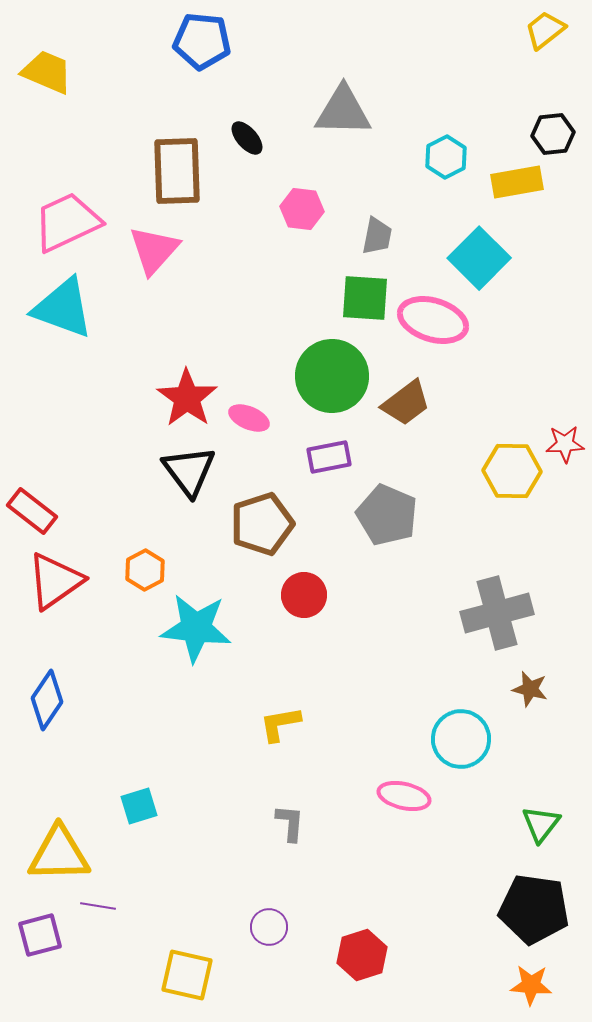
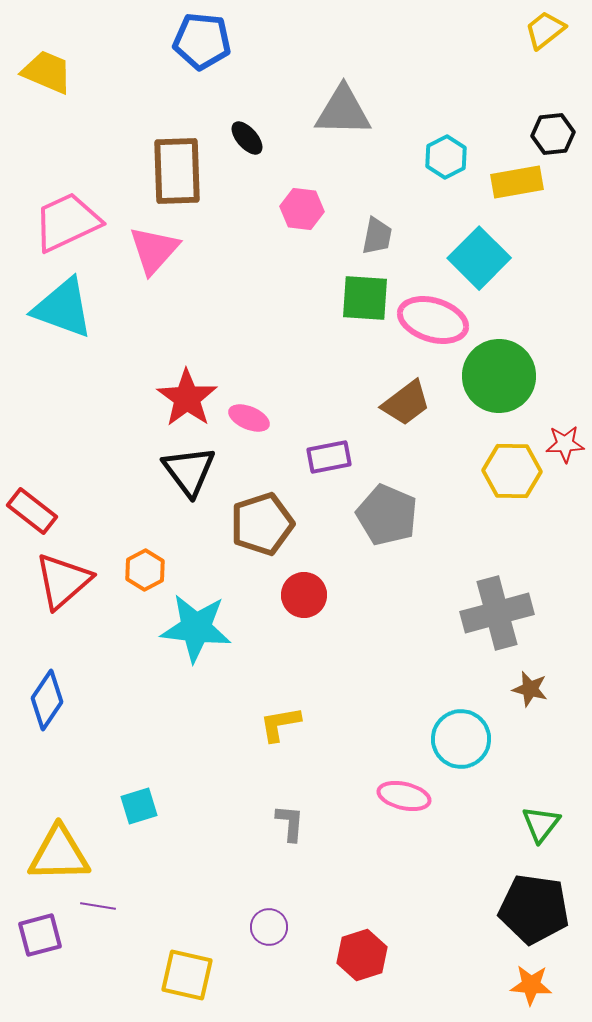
green circle at (332, 376): moved 167 px right
red triangle at (55, 581): moved 8 px right; rotated 6 degrees counterclockwise
